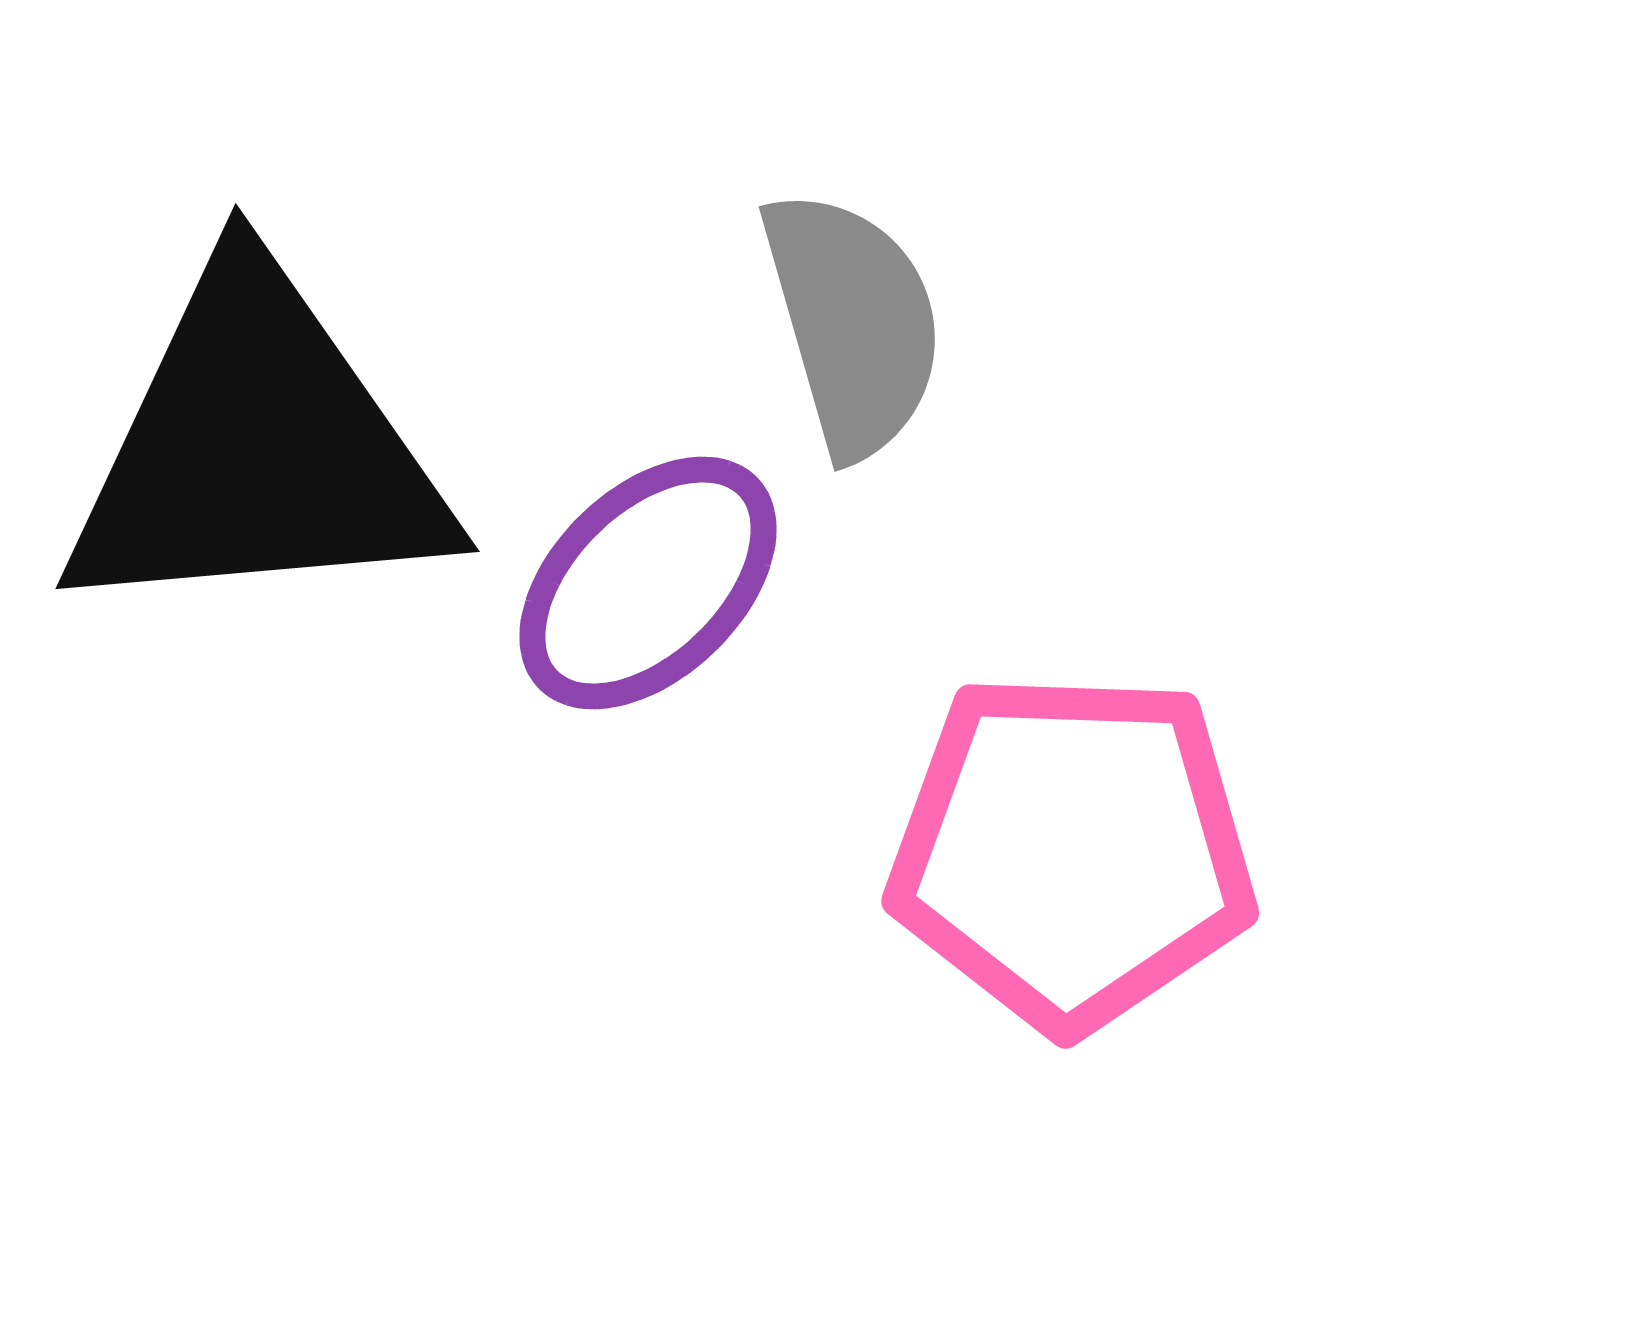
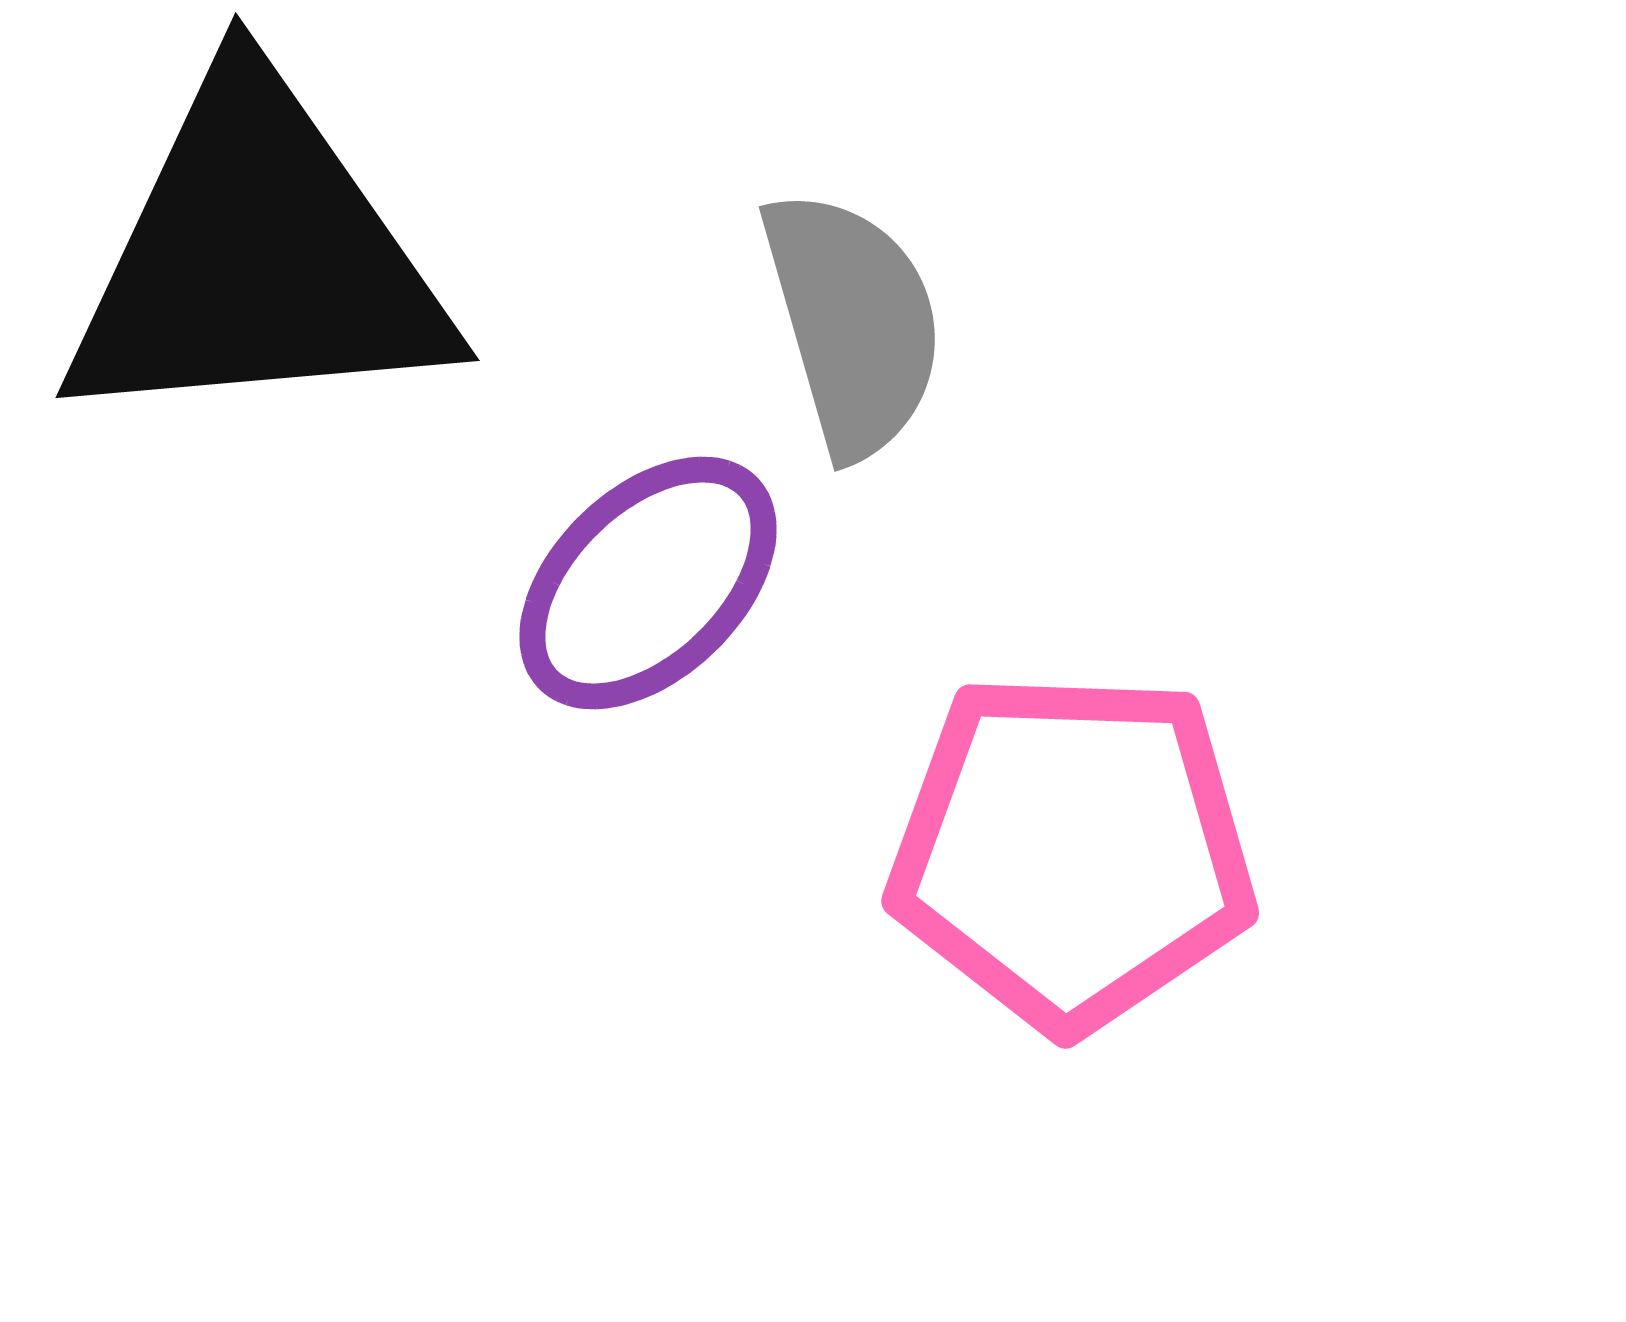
black triangle: moved 191 px up
